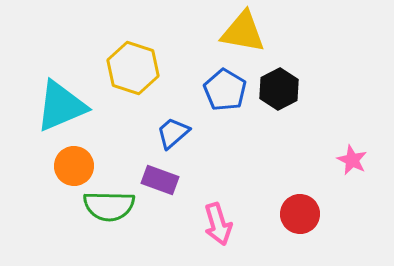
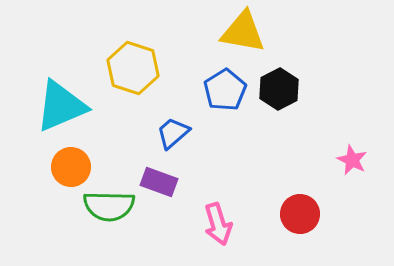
blue pentagon: rotated 9 degrees clockwise
orange circle: moved 3 px left, 1 px down
purple rectangle: moved 1 px left, 2 px down
